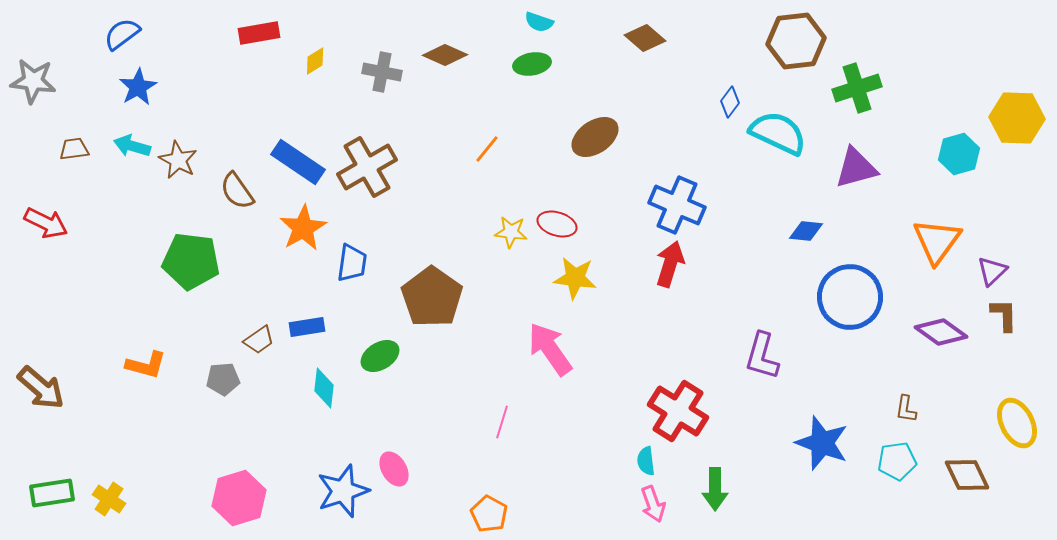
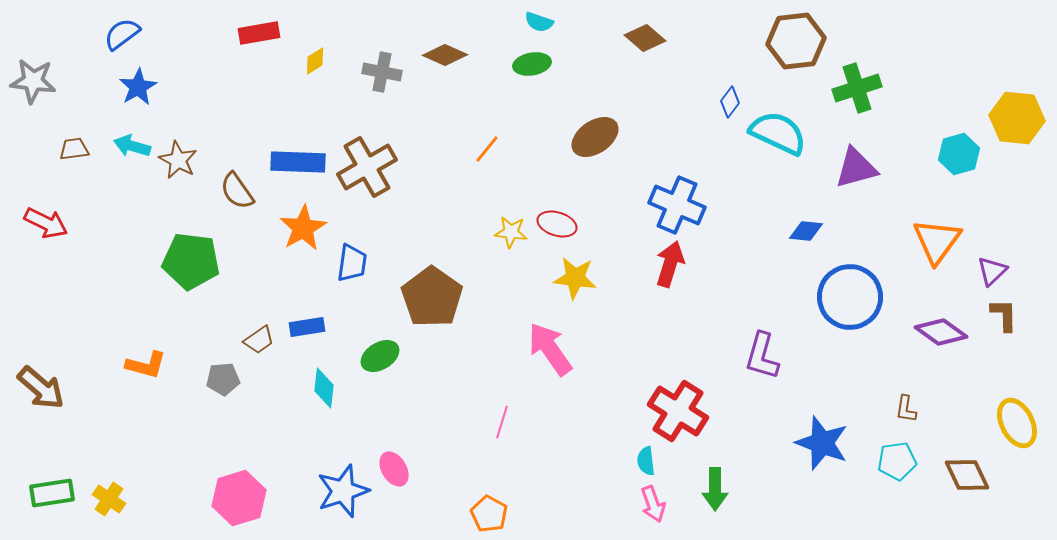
yellow hexagon at (1017, 118): rotated 4 degrees clockwise
blue rectangle at (298, 162): rotated 32 degrees counterclockwise
